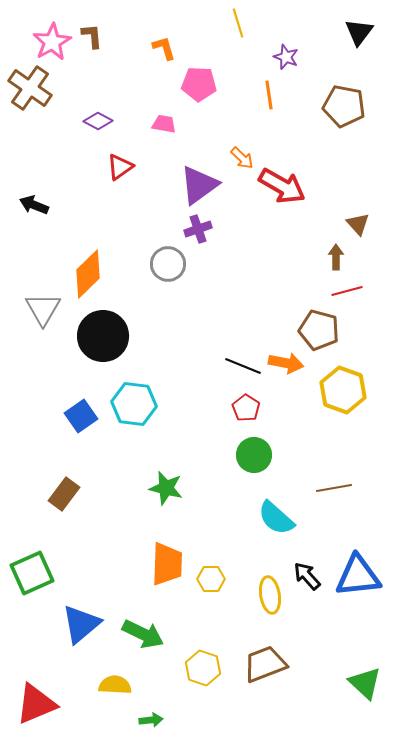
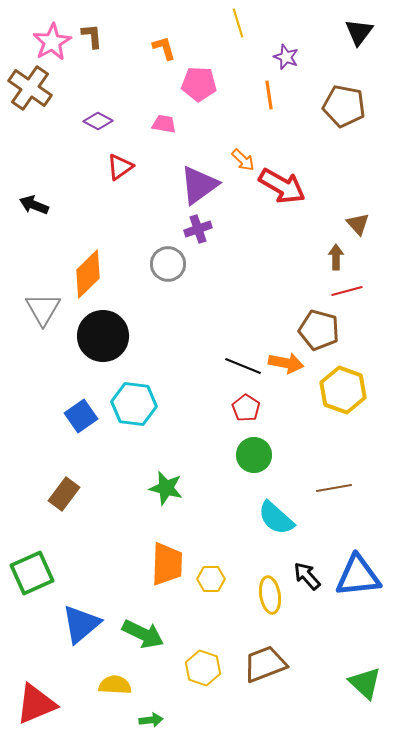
orange arrow at (242, 158): moved 1 px right, 2 px down
